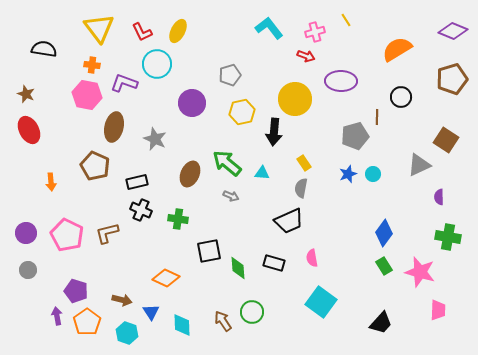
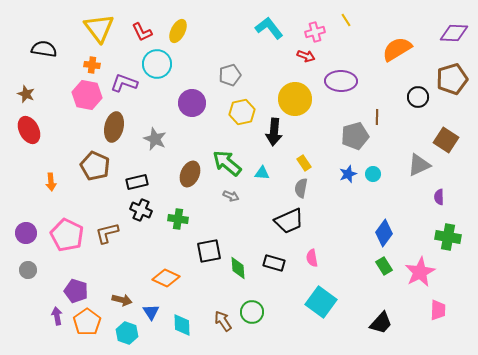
purple diamond at (453, 31): moved 1 px right, 2 px down; rotated 20 degrees counterclockwise
black circle at (401, 97): moved 17 px right
pink star at (420, 272): rotated 28 degrees clockwise
